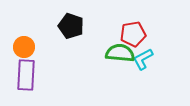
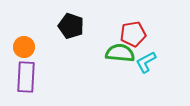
cyan L-shape: moved 3 px right, 3 px down
purple rectangle: moved 2 px down
